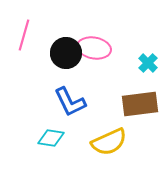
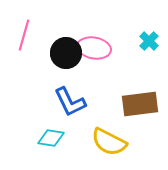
cyan cross: moved 1 px right, 22 px up
yellow semicircle: rotated 51 degrees clockwise
